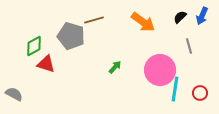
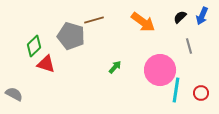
green diamond: rotated 15 degrees counterclockwise
cyan line: moved 1 px right, 1 px down
red circle: moved 1 px right
